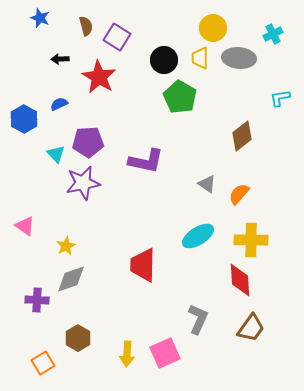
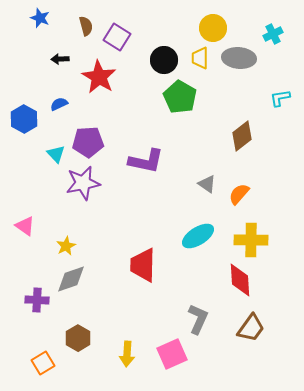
pink square: moved 7 px right, 1 px down
